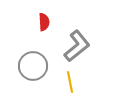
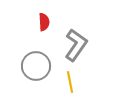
gray L-shape: moved 1 px left, 1 px up; rotated 16 degrees counterclockwise
gray circle: moved 3 px right
